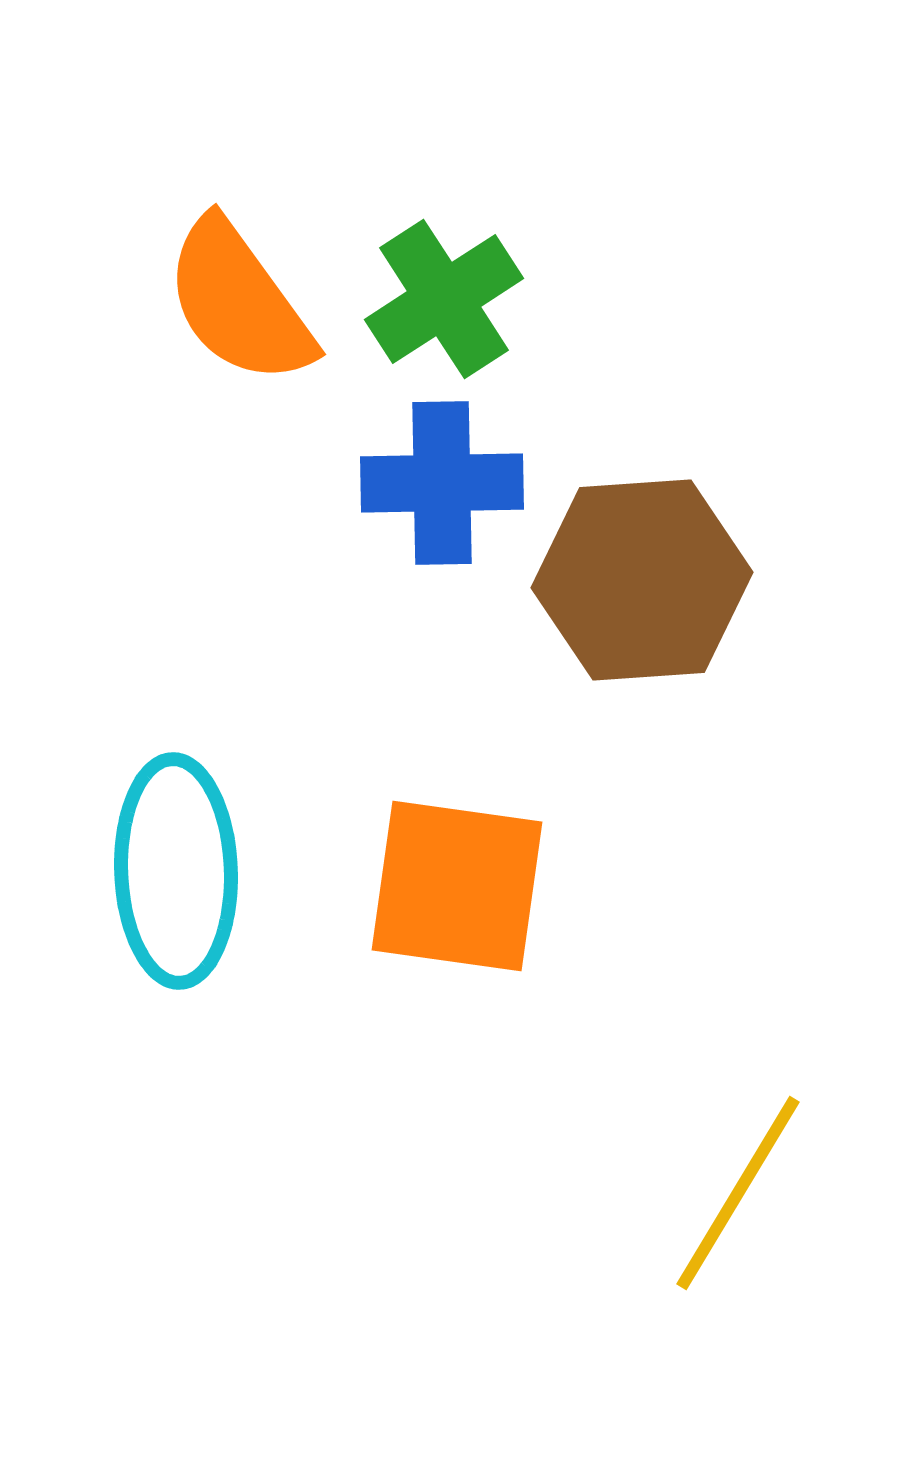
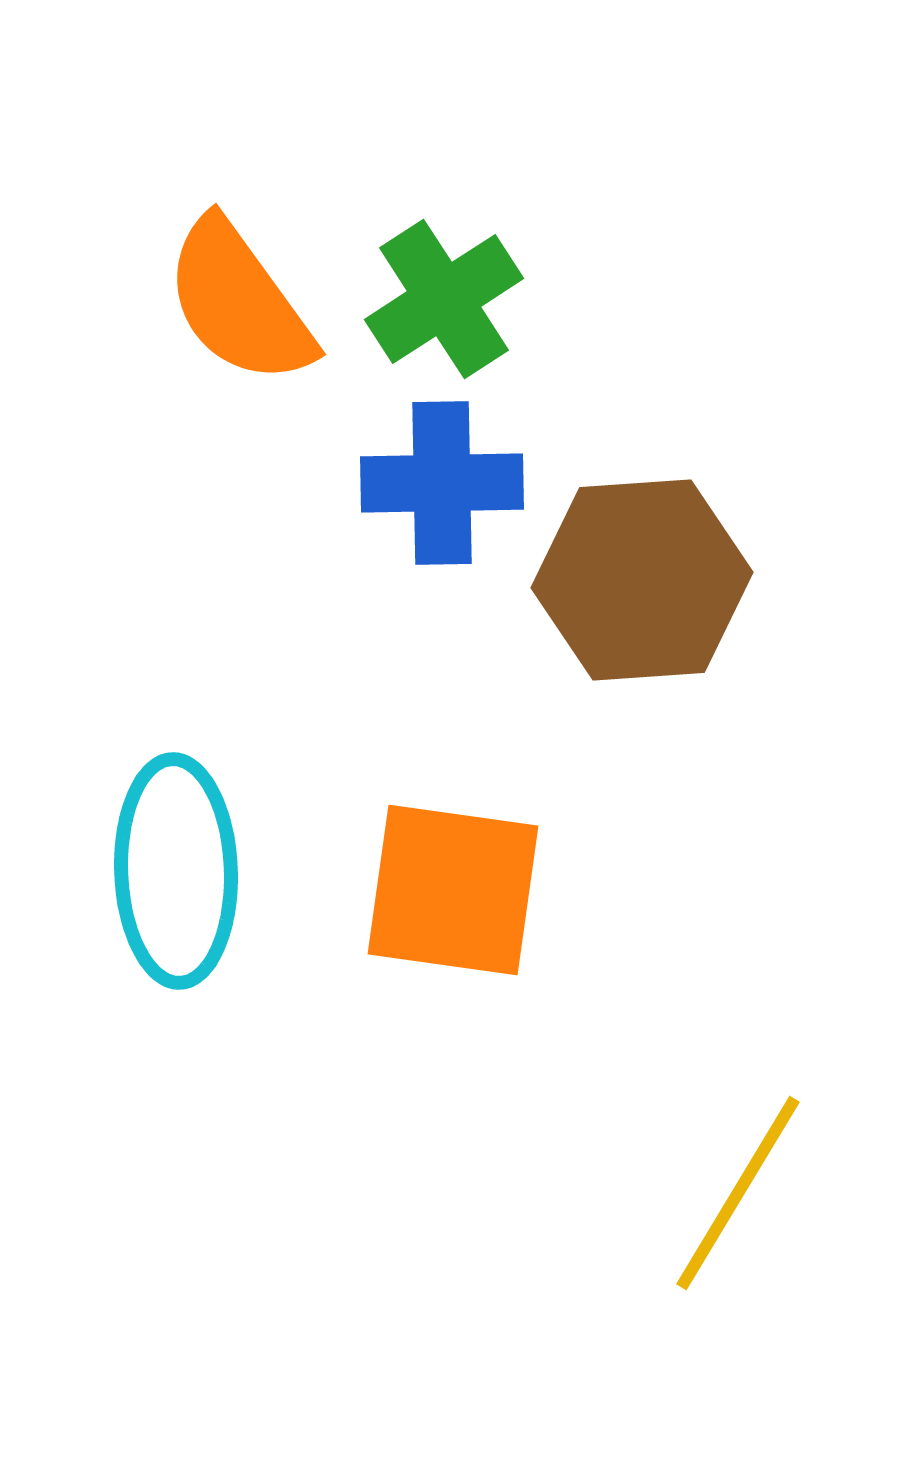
orange square: moved 4 px left, 4 px down
